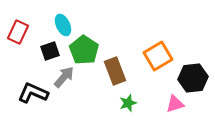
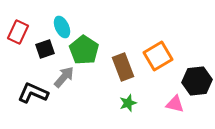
cyan ellipse: moved 1 px left, 2 px down
black square: moved 5 px left, 2 px up
brown rectangle: moved 8 px right, 4 px up
black hexagon: moved 4 px right, 3 px down
pink triangle: rotated 30 degrees clockwise
